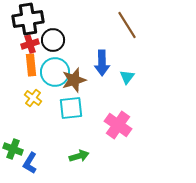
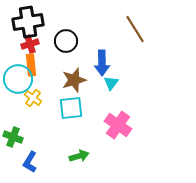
black cross: moved 3 px down
brown line: moved 8 px right, 4 px down
black circle: moved 13 px right, 1 px down
cyan circle: moved 37 px left, 7 px down
cyan triangle: moved 16 px left, 6 px down
green cross: moved 12 px up
blue L-shape: moved 1 px up
